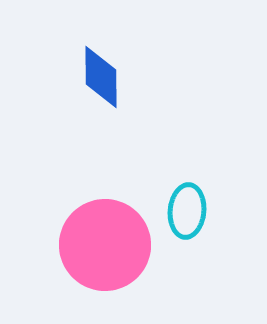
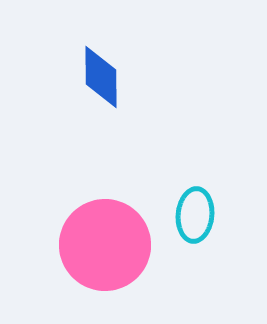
cyan ellipse: moved 8 px right, 4 px down
